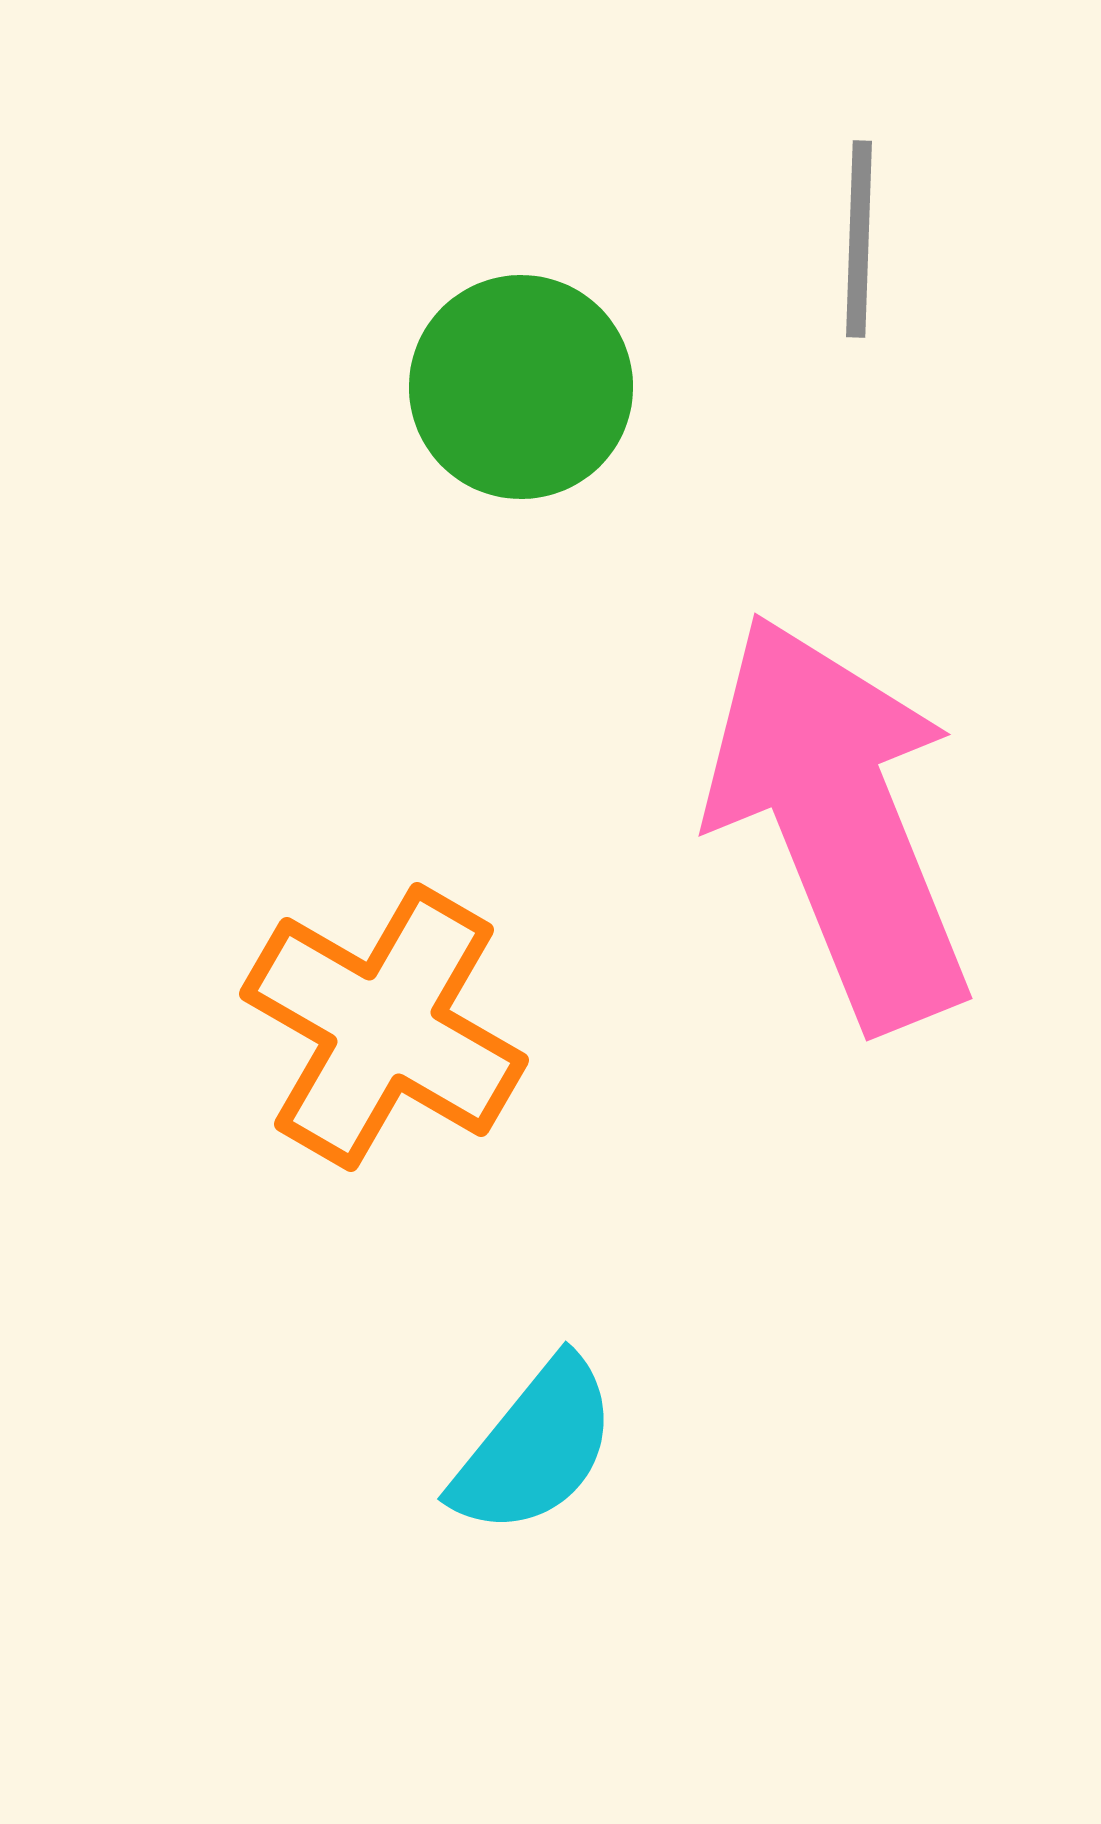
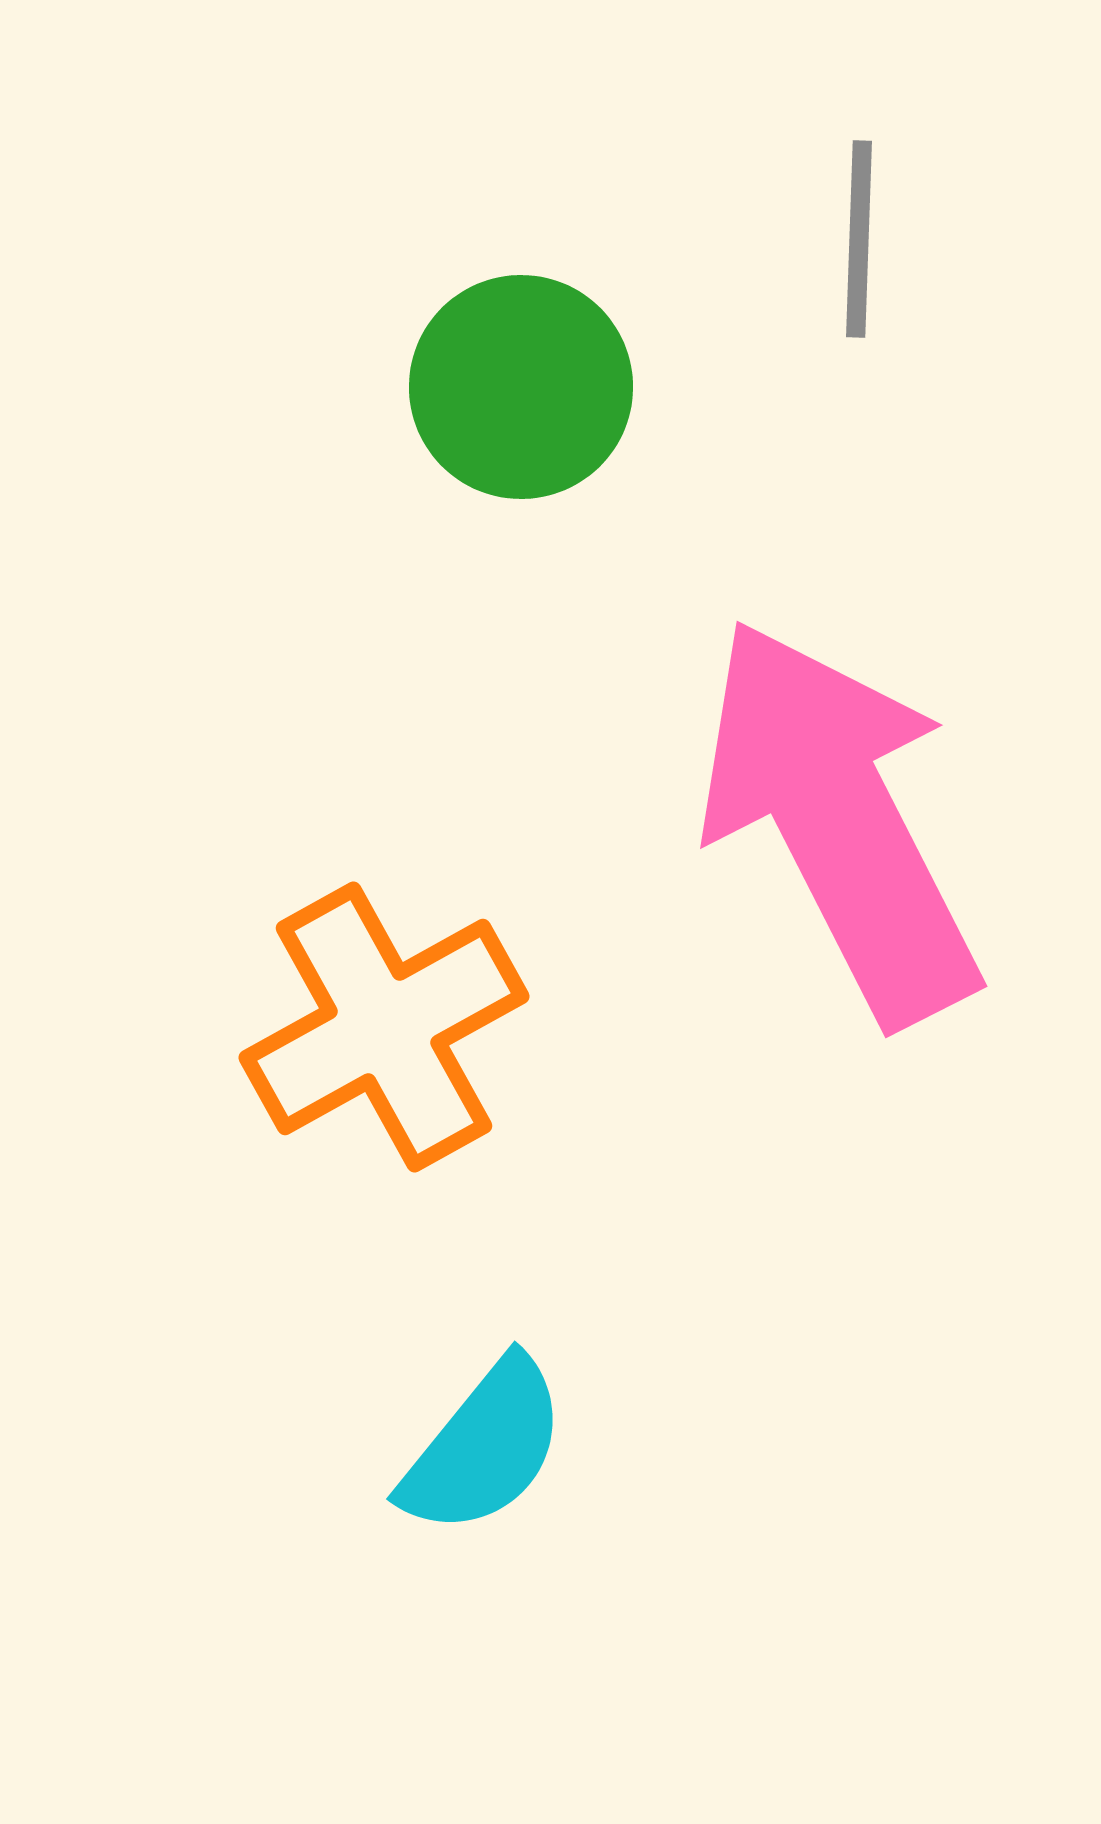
pink arrow: rotated 5 degrees counterclockwise
orange cross: rotated 31 degrees clockwise
cyan semicircle: moved 51 px left
